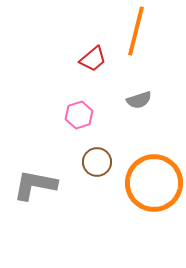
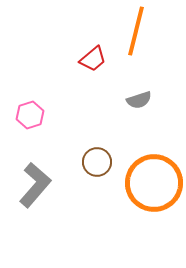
pink hexagon: moved 49 px left
gray L-shape: rotated 120 degrees clockwise
